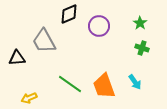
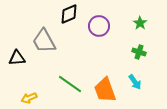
green cross: moved 3 px left, 4 px down
orange trapezoid: moved 1 px right, 4 px down
